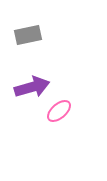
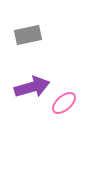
pink ellipse: moved 5 px right, 8 px up
